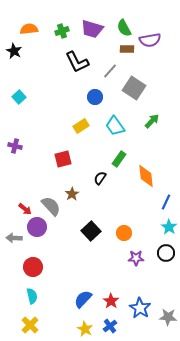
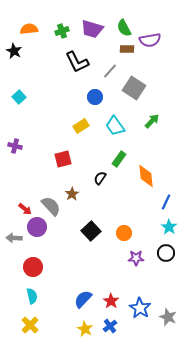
gray star: rotated 18 degrees clockwise
